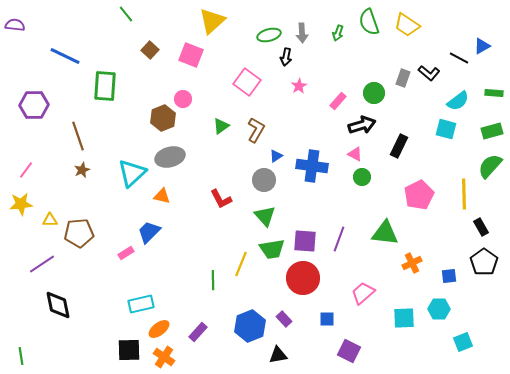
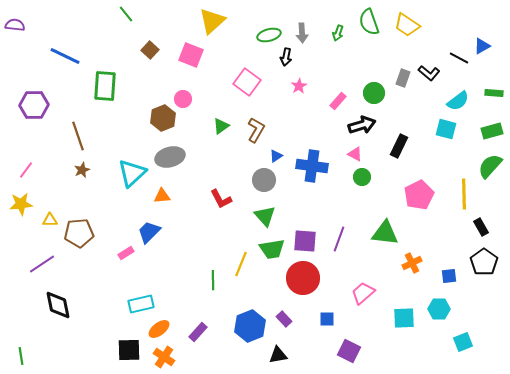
orange triangle at (162, 196): rotated 18 degrees counterclockwise
